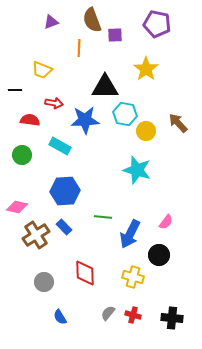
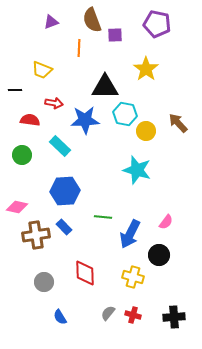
cyan rectangle: rotated 15 degrees clockwise
brown cross: rotated 24 degrees clockwise
black cross: moved 2 px right, 1 px up; rotated 10 degrees counterclockwise
